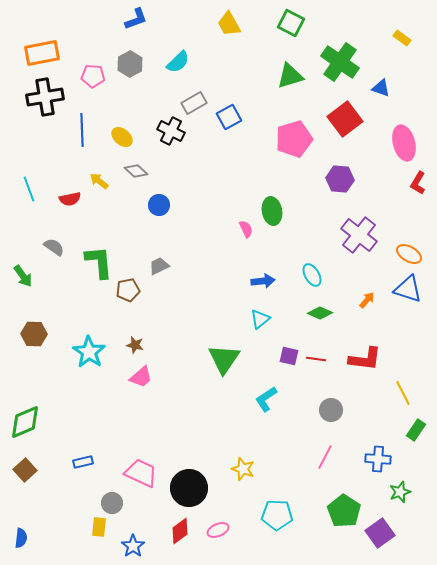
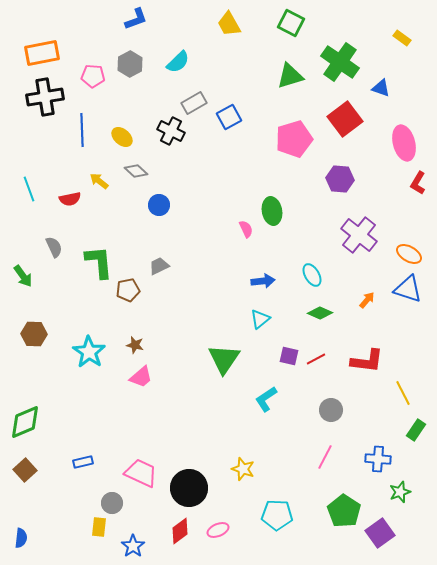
gray semicircle at (54, 247): rotated 30 degrees clockwise
red line at (316, 359): rotated 36 degrees counterclockwise
red L-shape at (365, 359): moved 2 px right, 2 px down
